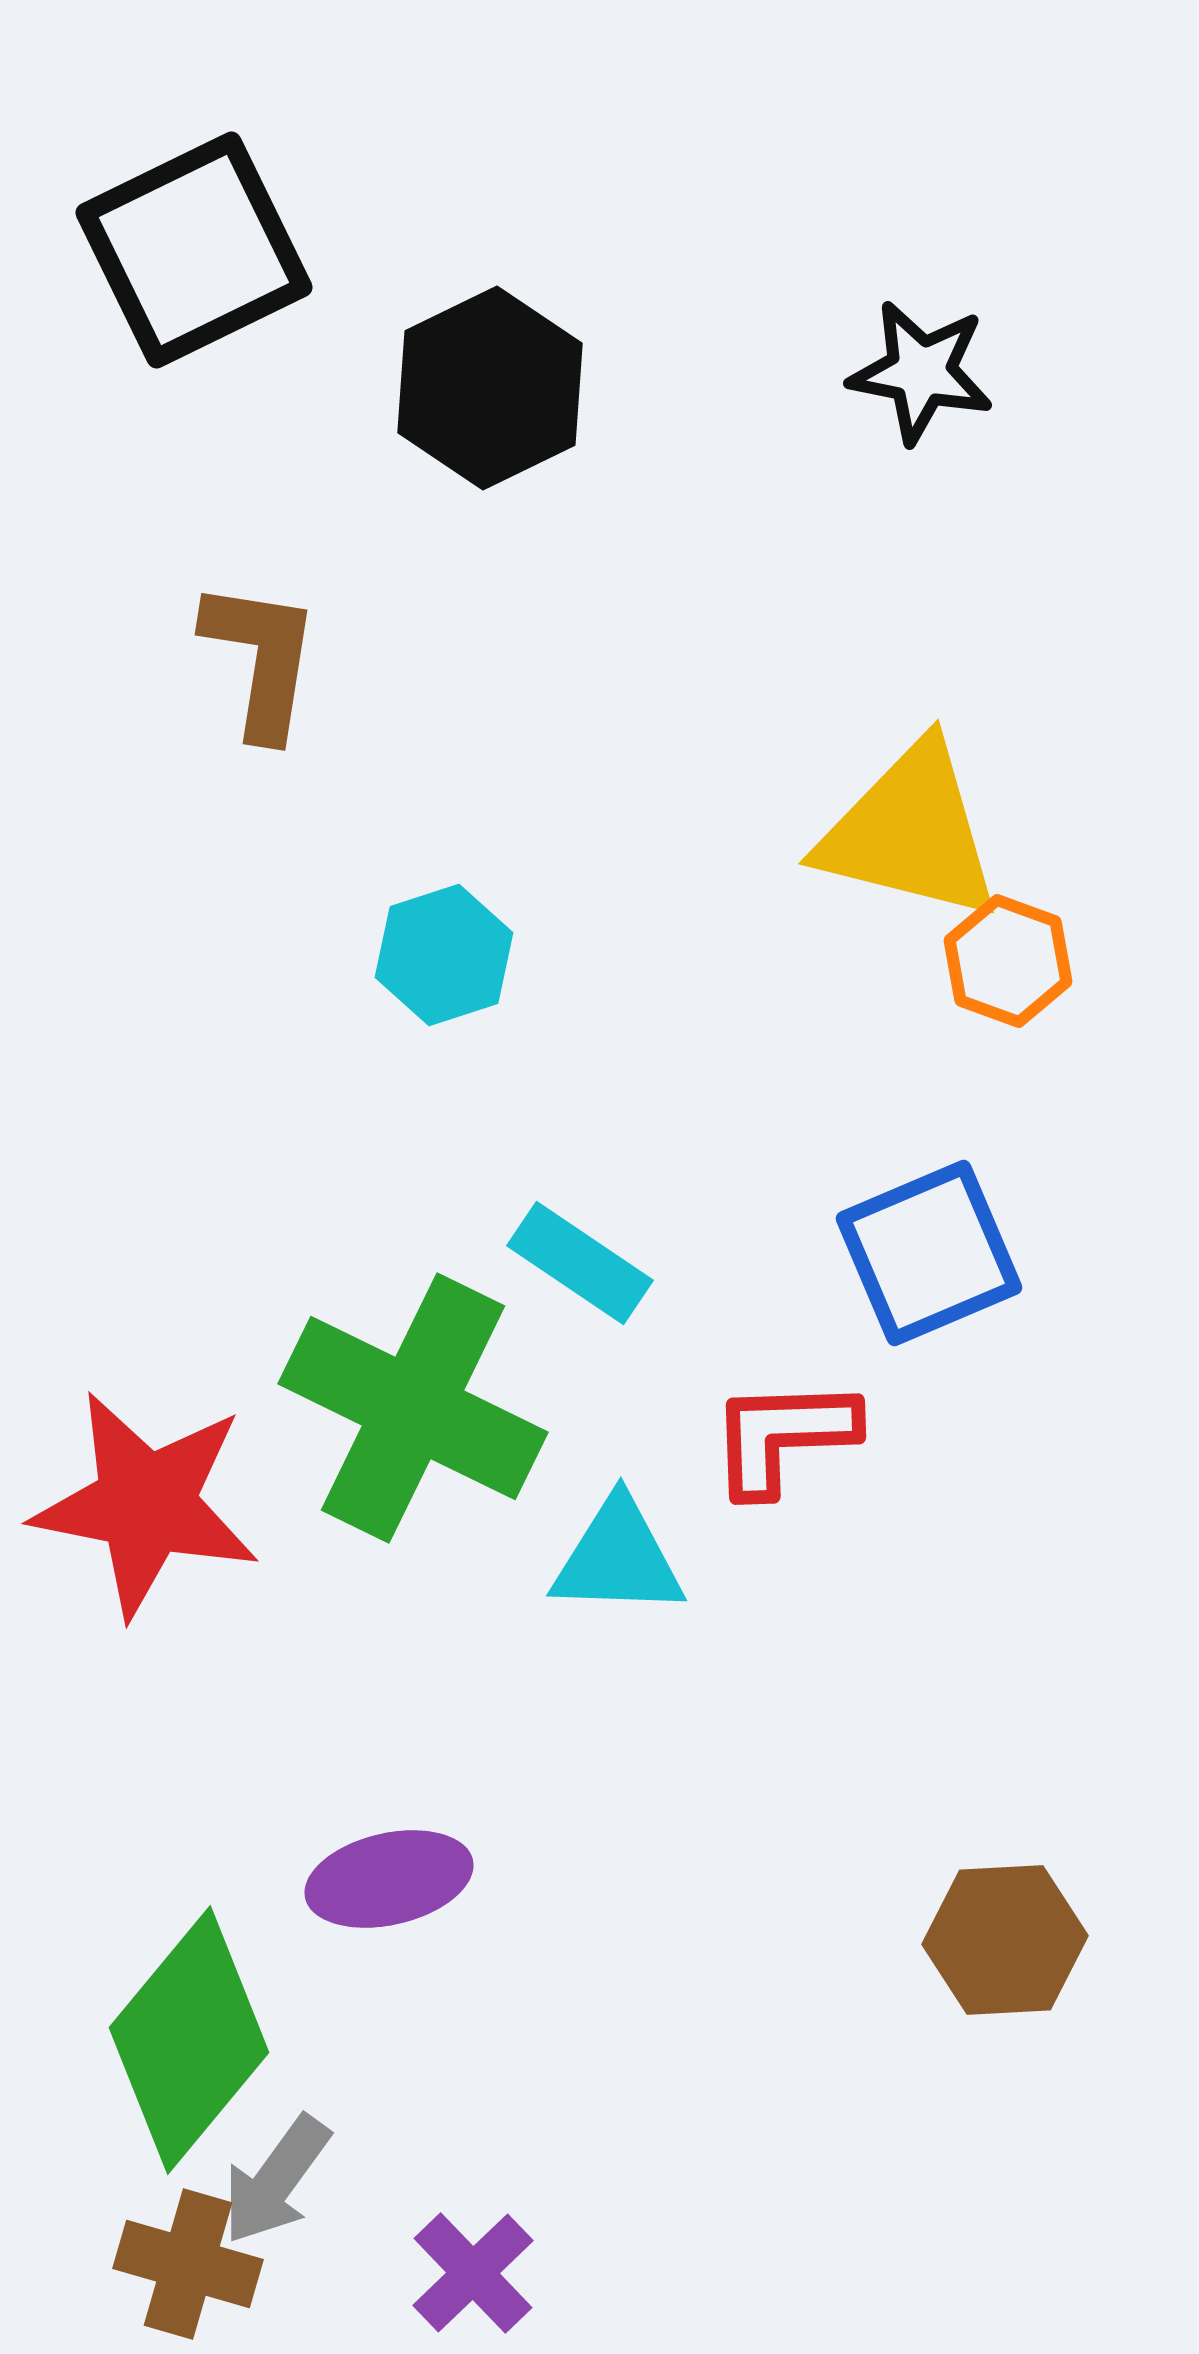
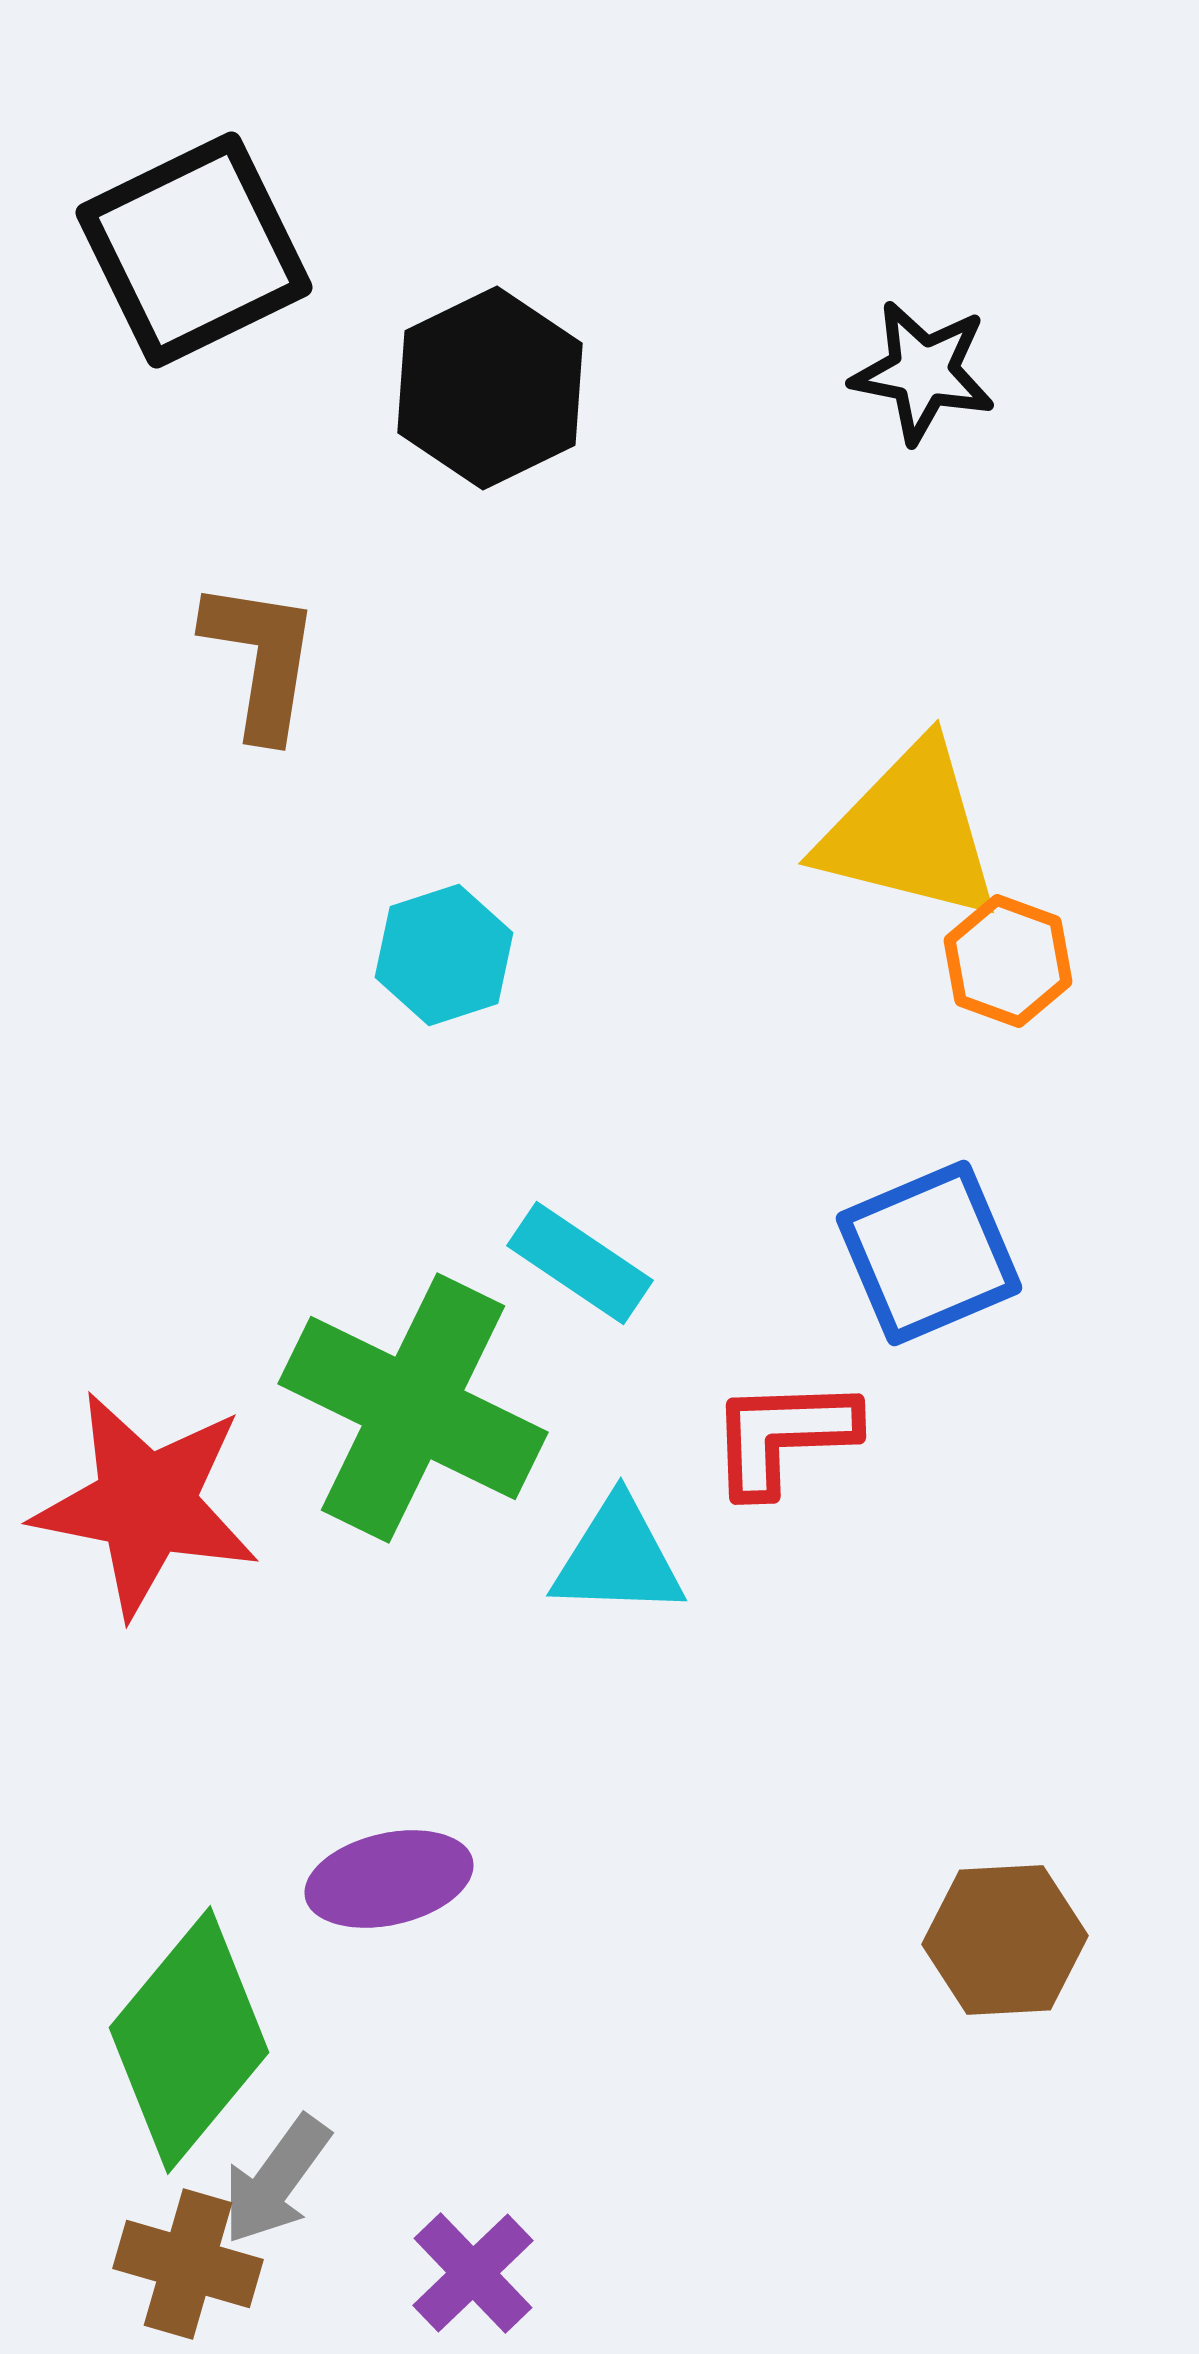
black star: moved 2 px right
